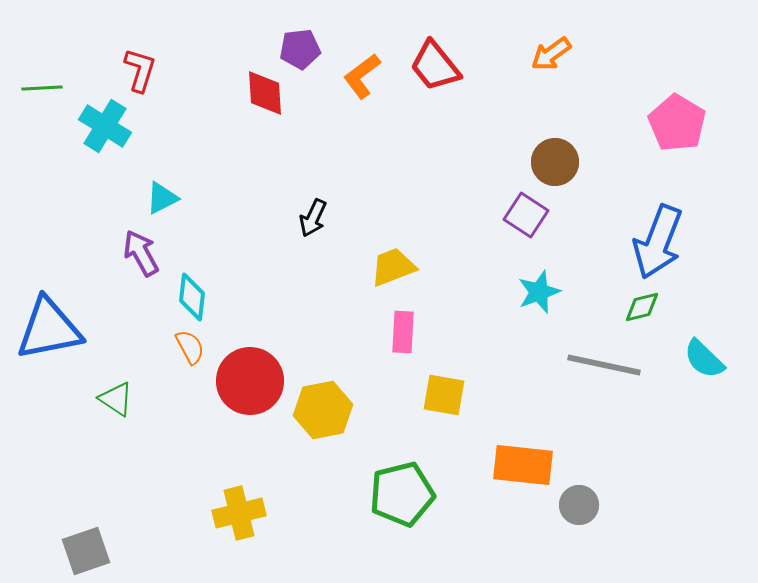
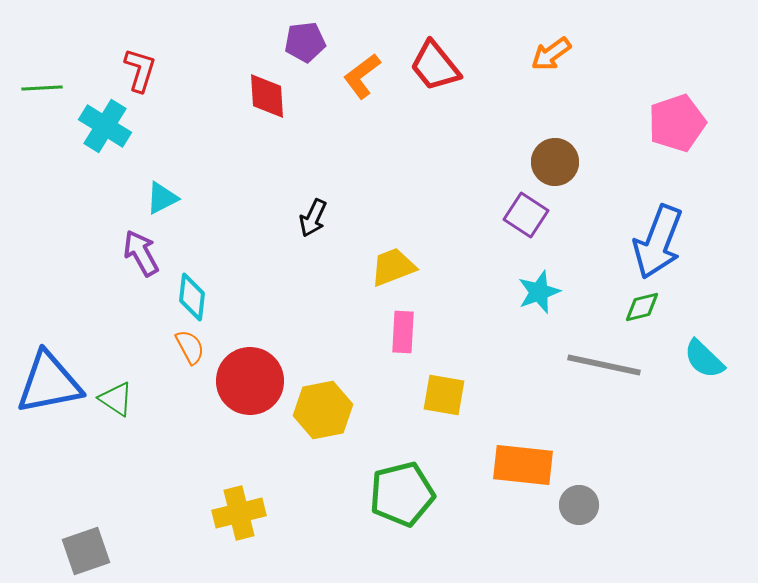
purple pentagon: moved 5 px right, 7 px up
red diamond: moved 2 px right, 3 px down
pink pentagon: rotated 22 degrees clockwise
blue triangle: moved 54 px down
